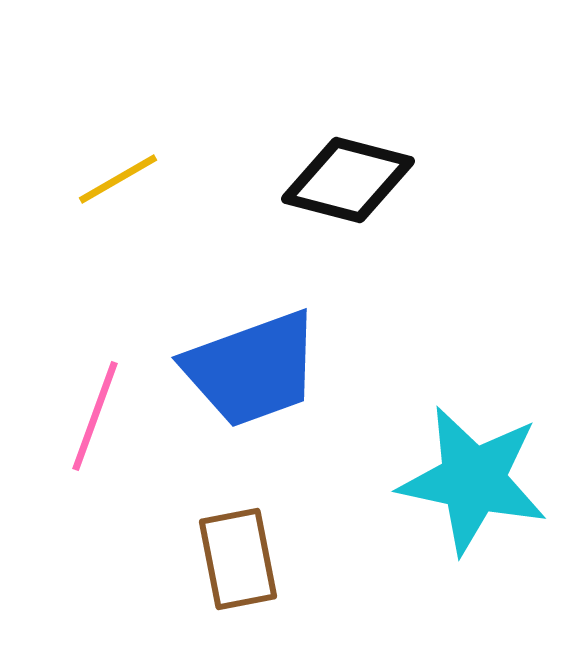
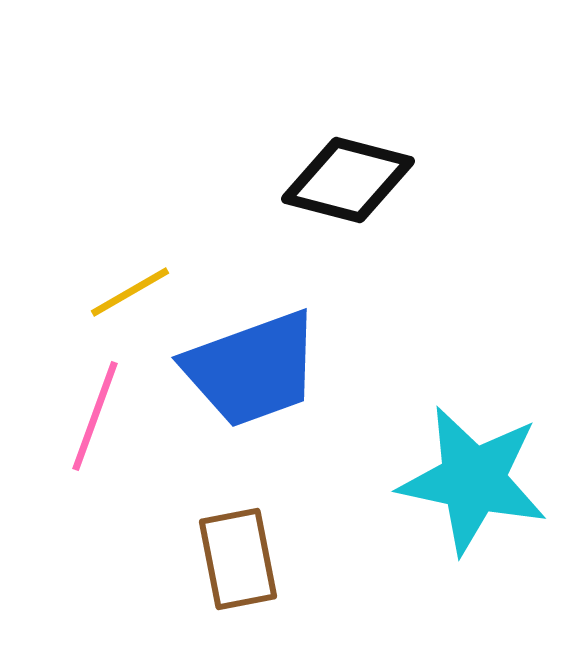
yellow line: moved 12 px right, 113 px down
